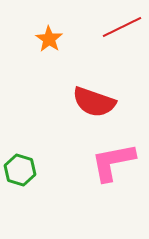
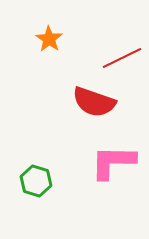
red line: moved 31 px down
pink L-shape: rotated 12 degrees clockwise
green hexagon: moved 16 px right, 11 px down
